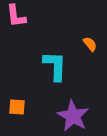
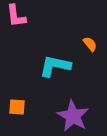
cyan L-shape: rotated 80 degrees counterclockwise
